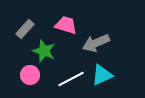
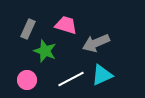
gray rectangle: moved 3 px right; rotated 18 degrees counterclockwise
green star: moved 1 px right
pink circle: moved 3 px left, 5 px down
